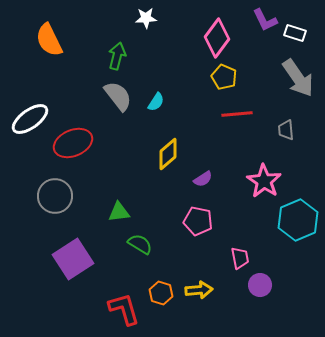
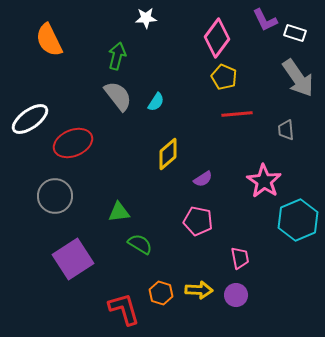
purple circle: moved 24 px left, 10 px down
yellow arrow: rotated 8 degrees clockwise
